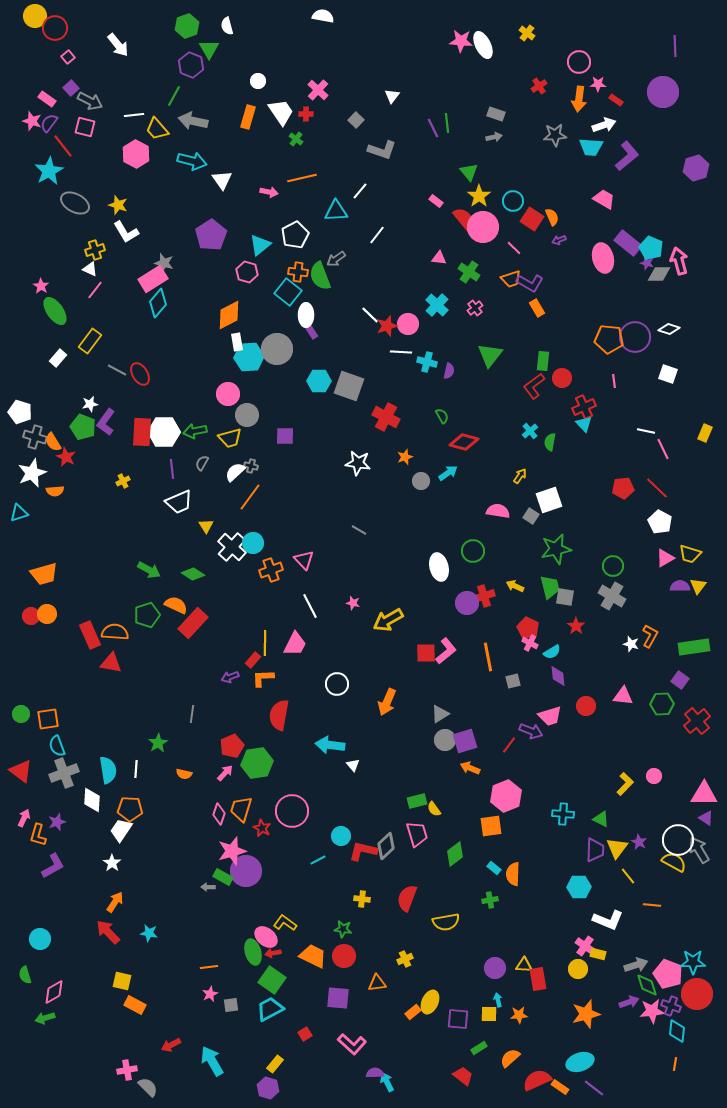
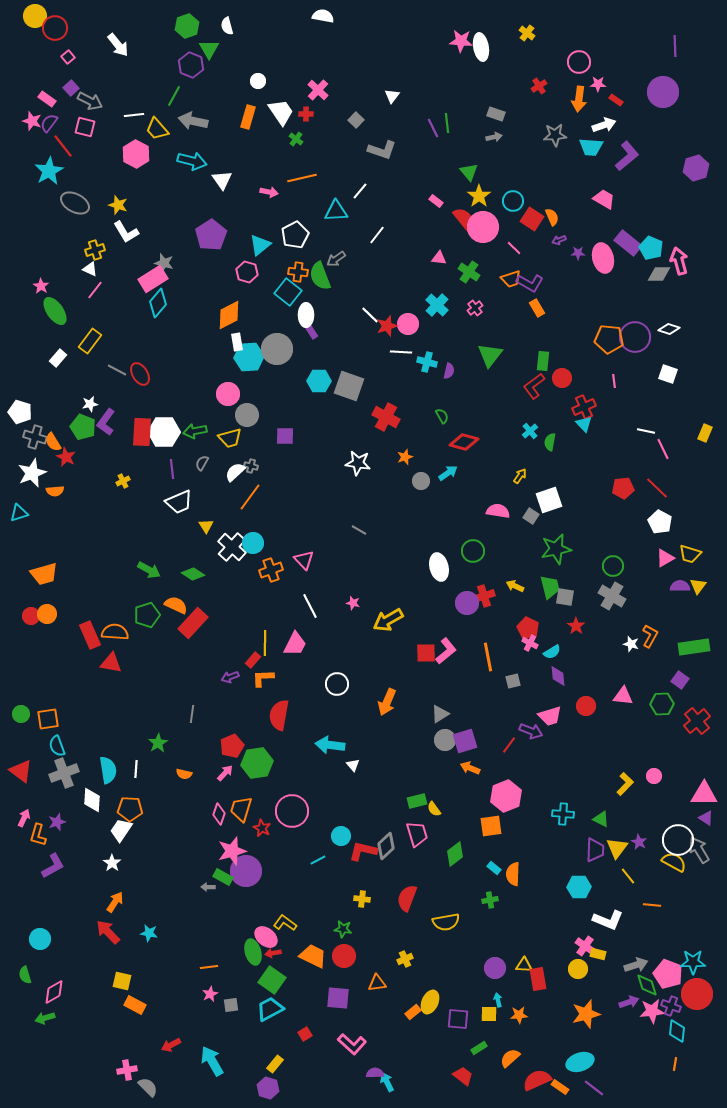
white ellipse at (483, 45): moved 2 px left, 2 px down; rotated 16 degrees clockwise
purple star at (647, 263): moved 69 px left, 10 px up; rotated 16 degrees counterclockwise
